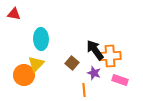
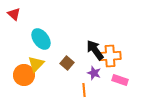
red triangle: rotated 32 degrees clockwise
cyan ellipse: rotated 35 degrees counterclockwise
brown square: moved 5 px left
